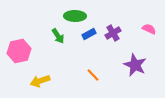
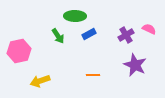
purple cross: moved 13 px right, 2 px down
orange line: rotated 48 degrees counterclockwise
